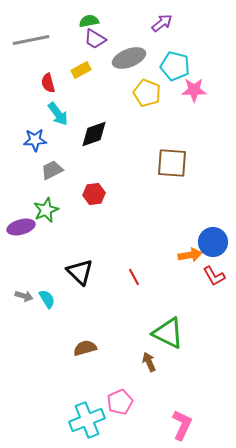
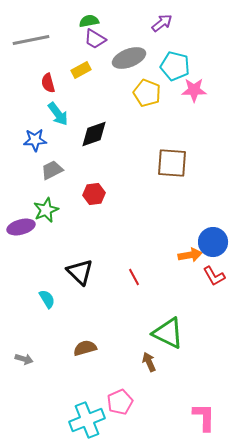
gray arrow: moved 63 px down
pink L-shape: moved 22 px right, 8 px up; rotated 24 degrees counterclockwise
